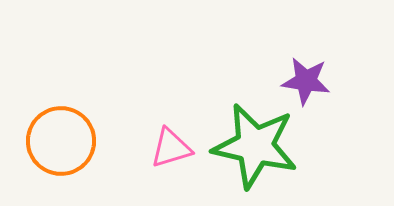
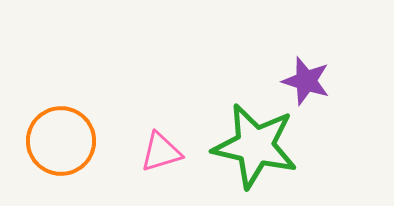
purple star: rotated 9 degrees clockwise
pink triangle: moved 10 px left, 4 px down
